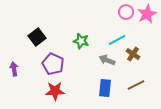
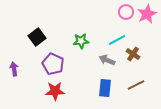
green star: rotated 21 degrees counterclockwise
